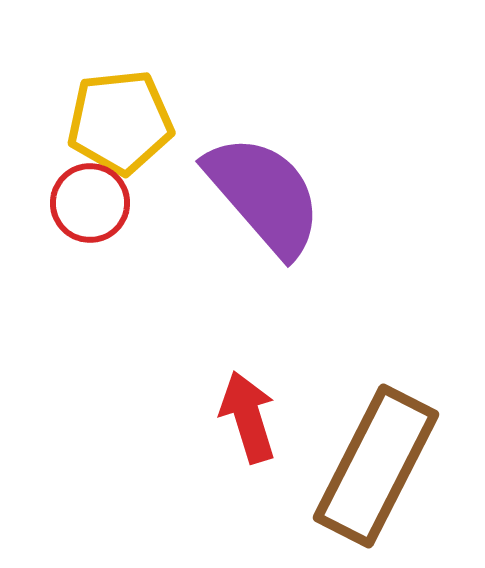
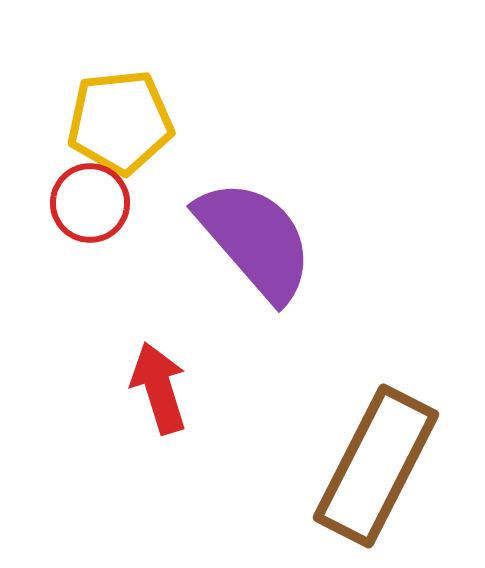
purple semicircle: moved 9 px left, 45 px down
red arrow: moved 89 px left, 29 px up
